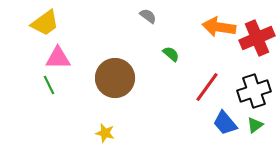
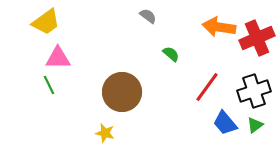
yellow trapezoid: moved 1 px right, 1 px up
brown circle: moved 7 px right, 14 px down
